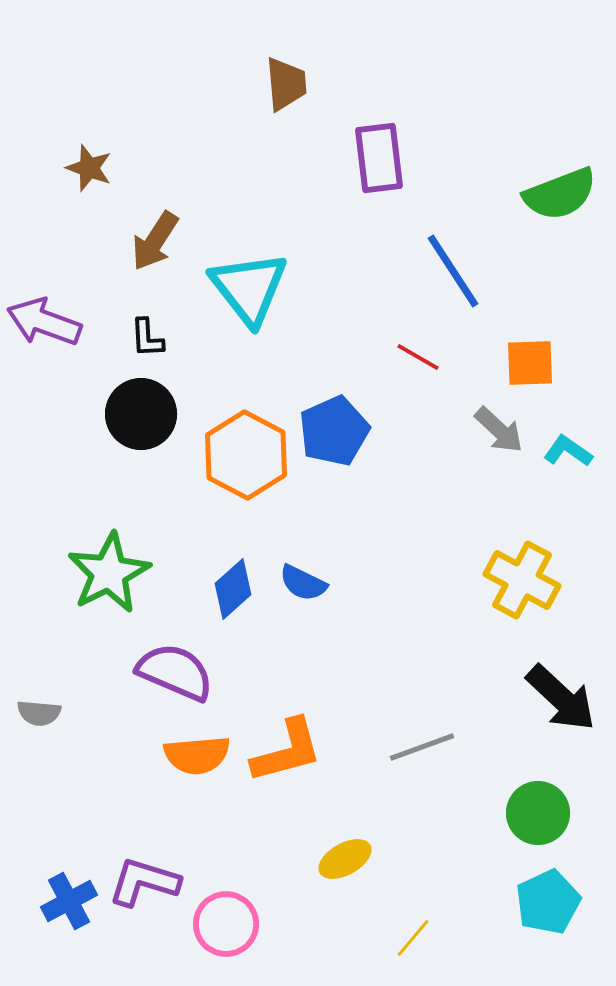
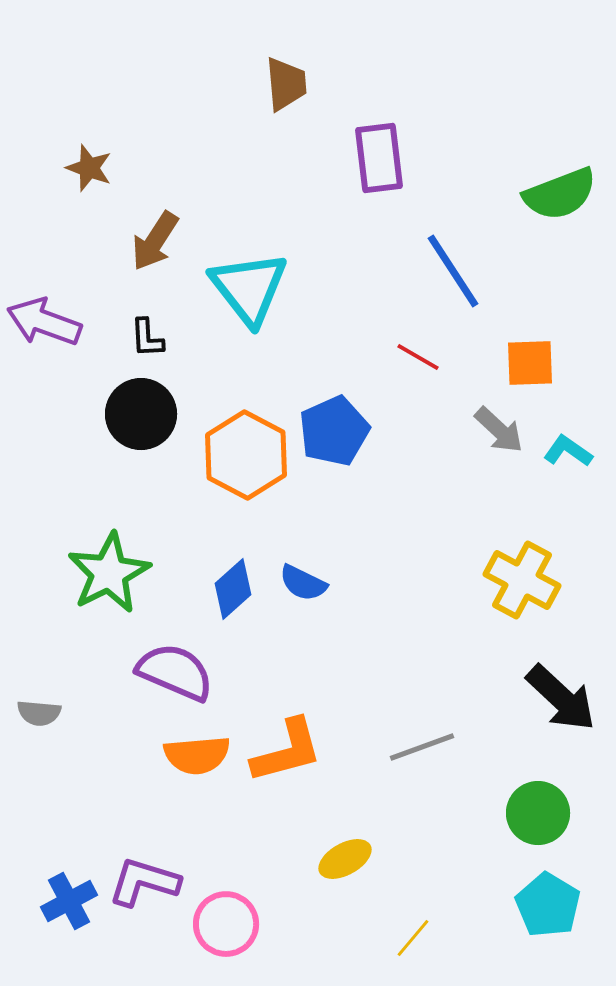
cyan pentagon: moved 3 px down; rotated 16 degrees counterclockwise
